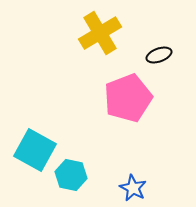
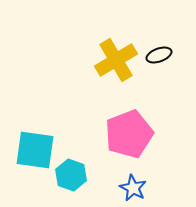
yellow cross: moved 16 px right, 27 px down
pink pentagon: moved 1 px right, 36 px down
cyan square: rotated 21 degrees counterclockwise
cyan hexagon: rotated 8 degrees clockwise
